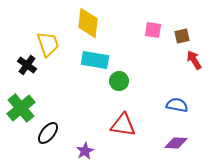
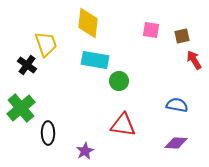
pink square: moved 2 px left
yellow trapezoid: moved 2 px left
black ellipse: rotated 40 degrees counterclockwise
